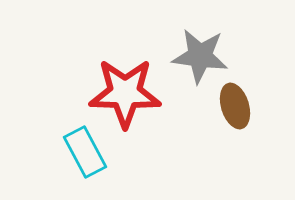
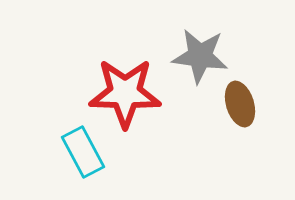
brown ellipse: moved 5 px right, 2 px up
cyan rectangle: moved 2 px left
